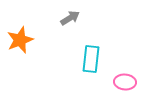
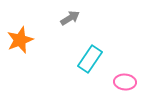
cyan rectangle: moved 1 px left; rotated 28 degrees clockwise
